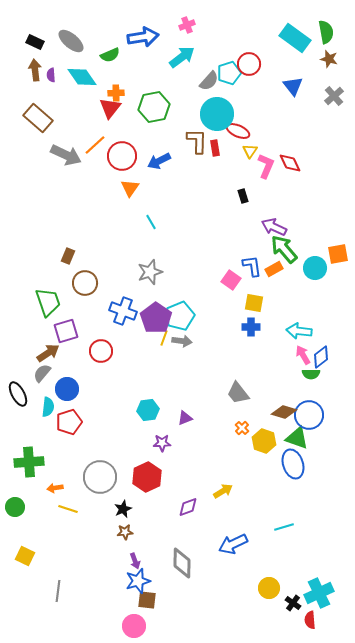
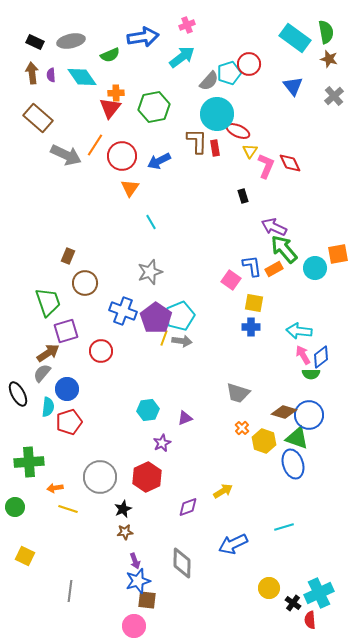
gray ellipse at (71, 41): rotated 52 degrees counterclockwise
brown arrow at (35, 70): moved 3 px left, 3 px down
orange line at (95, 145): rotated 15 degrees counterclockwise
gray trapezoid at (238, 393): rotated 35 degrees counterclockwise
purple star at (162, 443): rotated 24 degrees counterclockwise
gray line at (58, 591): moved 12 px right
